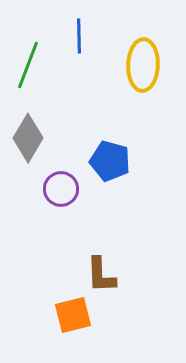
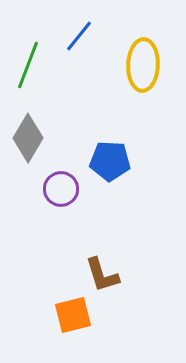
blue line: rotated 40 degrees clockwise
blue pentagon: rotated 12 degrees counterclockwise
brown L-shape: moved 1 px right; rotated 15 degrees counterclockwise
